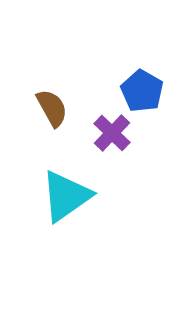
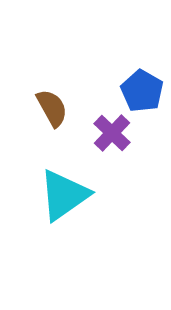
cyan triangle: moved 2 px left, 1 px up
